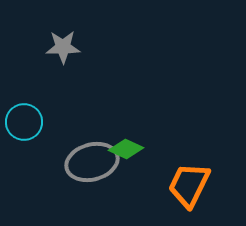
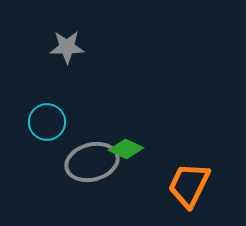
gray star: moved 4 px right
cyan circle: moved 23 px right
